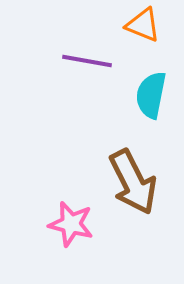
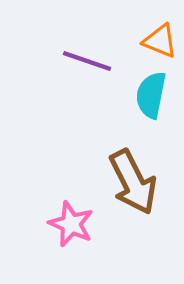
orange triangle: moved 17 px right, 16 px down
purple line: rotated 9 degrees clockwise
pink star: rotated 9 degrees clockwise
